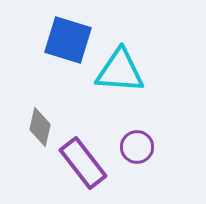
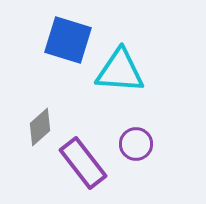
gray diamond: rotated 36 degrees clockwise
purple circle: moved 1 px left, 3 px up
